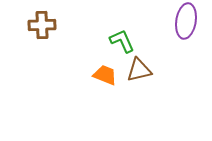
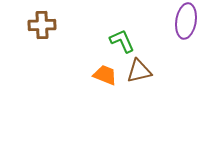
brown triangle: moved 1 px down
